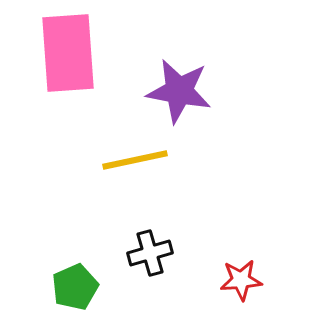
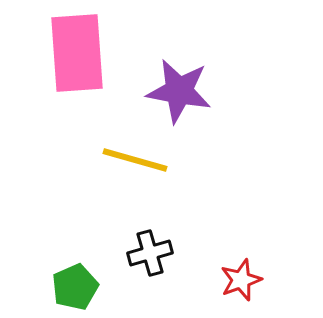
pink rectangle: moved 9 px right
yellow line: rotated 28 degrees clockwise
red star: rotated 15 degrees counterclockwise
